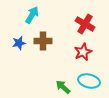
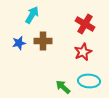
cyan ellipse: rotated 10 degrees counterclockwise
